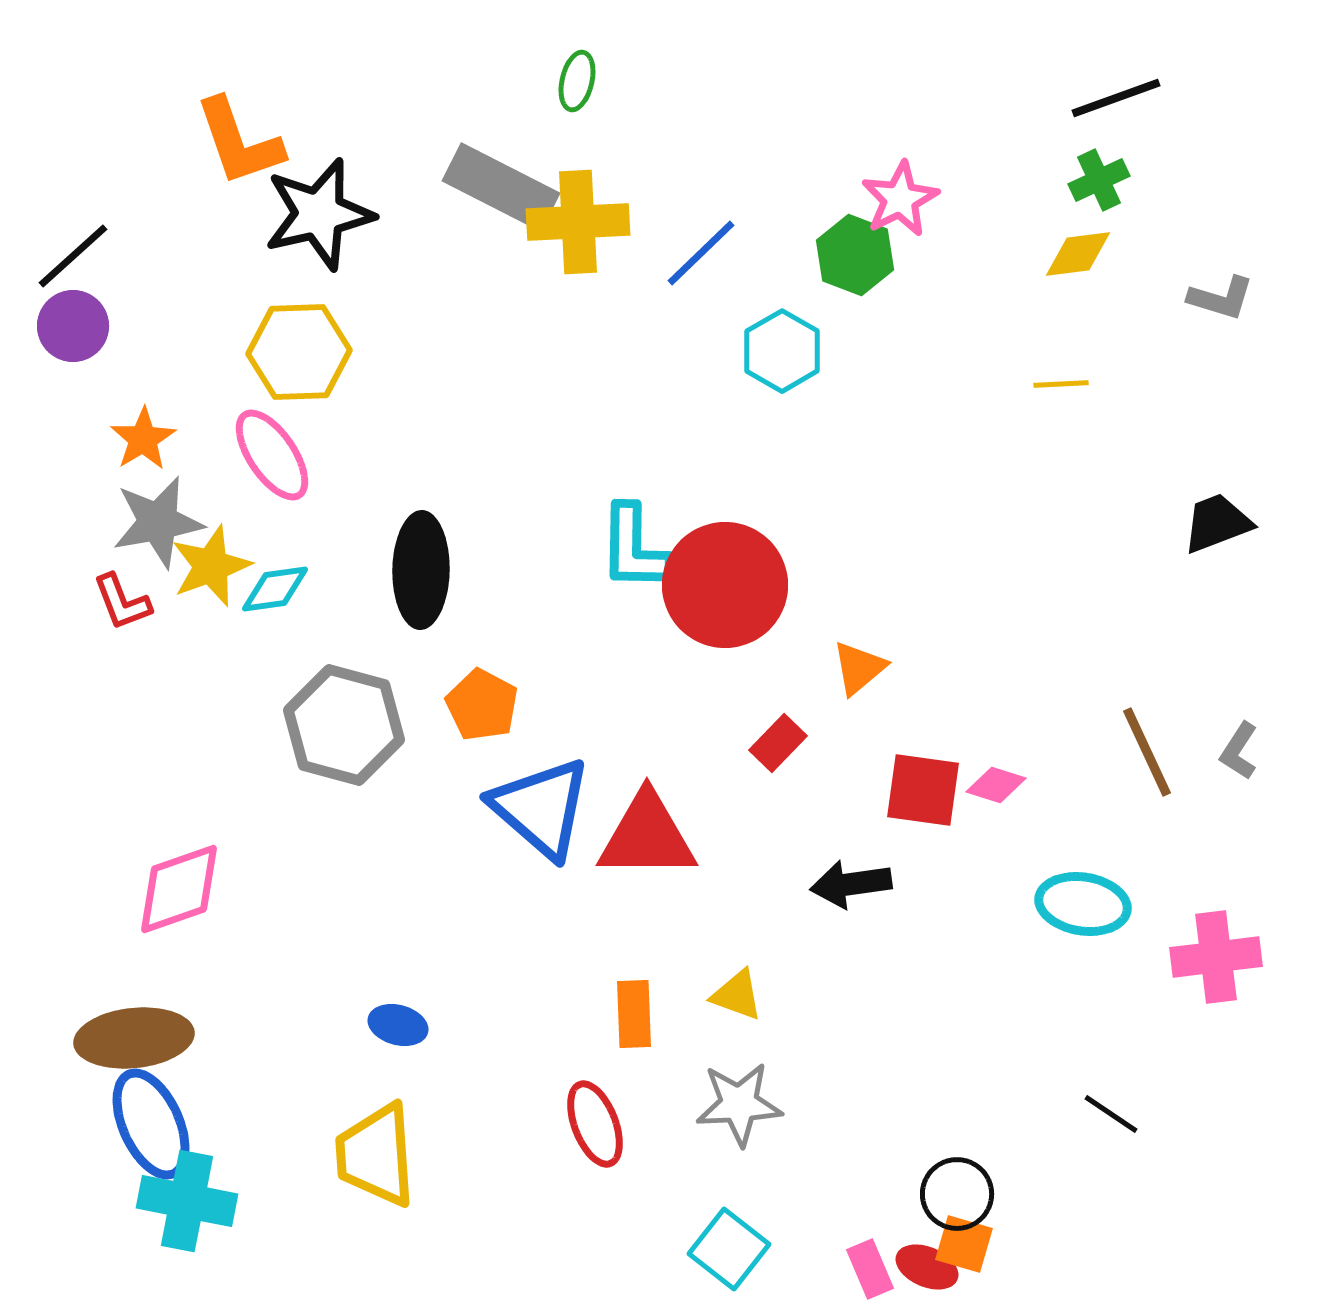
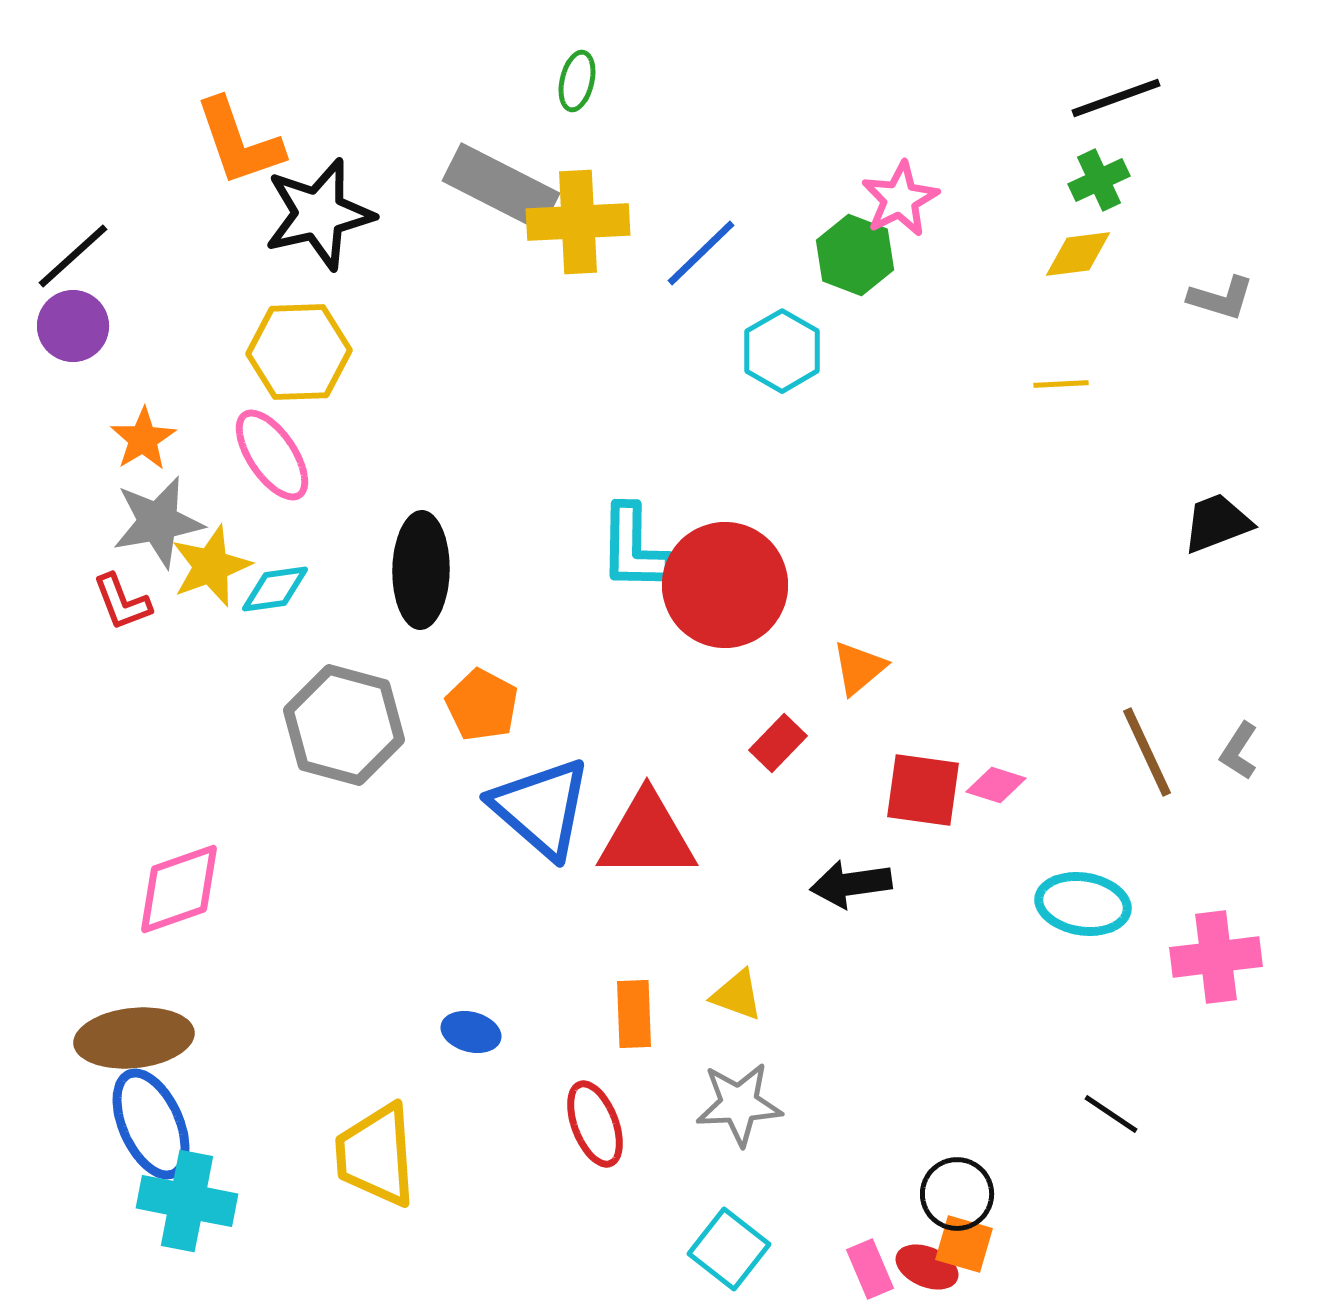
blue ellipse at (398, 1025): moved 73 px right, 7 px down
